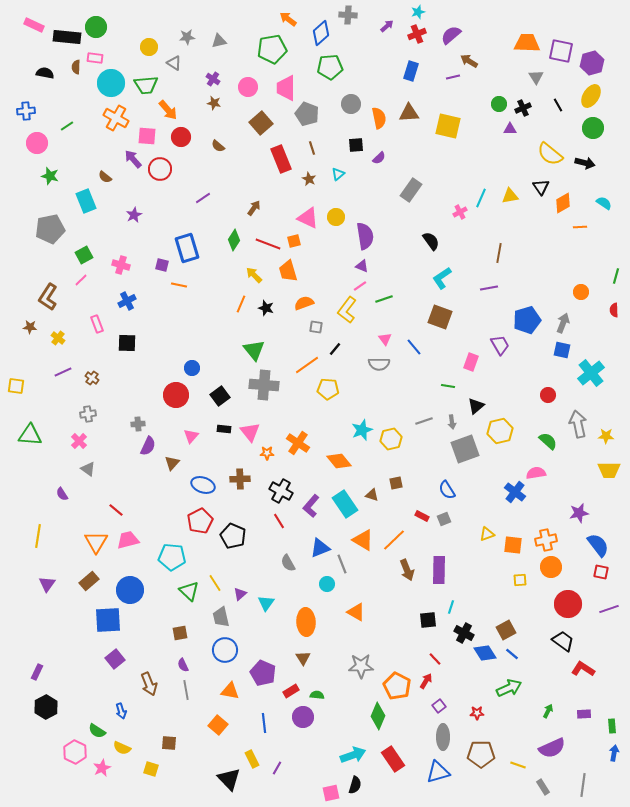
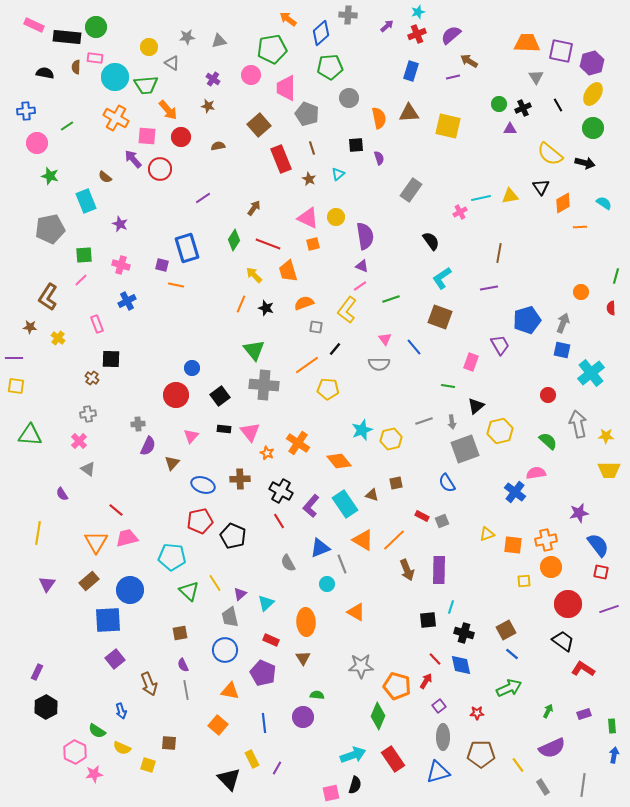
gray triangle at (174, 63): moved 2 px left
cyan circle at (111, 83): moved 4 px right, 6 px up
pink circle at (248, 87): moved 3 px right, 12 px up
yellow ellipse at (591, 96): moved 2 px right, 2 px up
brown star at (214, 103): moved 6 px left, 3 px down
gray circle at (351, 104): moved 2 px left, 6 px up
brown square at (261, 123): moved 2 px left, 2 px down
brown semicircle at (218, 146): rotated 128 degrees clockwise
purple semicircle at (379, 158): rotated 64 degrees counterclockwise
cyan line at (481, 198): rotated 54 degrees clockwise
purple star at (134, 215): moved 14 px left, 9 px down; rotated 21 degrees counterclockwise
orange square at (294, 241): moved 19 px right, 3 px down
green square at (84, 255): rotated 24 degrees clockwise
orange line at (179, 285): moved 3 px left
green line at (384, 299): moved 7 px right
red semicircle at (614, 310): moved 3 px left, 2 px up
black square at (127, 343): moved 16 px left, 16 px down
purple line at (63, 372): moved 49 px left, 14 px up; rotated 24 degrees clockwise
orange star at (267, 453): rotated 24 degrees clockwise
blue semicircle at (447, 490): moved 7 px up
gray square at (444, 519): moved 2 px left, 2 px down
red pentagon at (200, 521): rotated 15 degrees clockwise
yellow line at (38, 536): moved 3 px up
pink trapezoid at (128, 540): moved 1 px left, 2 px up
yellow square at (520, 580): moved 4 px right, 1 px down
cyan triangle at (266, 603): rotated 12 degrees clockwise
gray trapezoid at (221, 617): moved 9 px right
black cross at (464, 633): rotated 12 degrees counterclockwise
blue diamond at (485, 653): moved 24 px left, 12 px down; rotated 20 degrees clockwise
orange pentagon at (397, 686): rotated 12 degrees counterclockwise
red rectangle at (291, 691): moved 20 px left, 51 px up; rotated 56 degrees clockwise
purple rectangle at (584, 714): rotated 16 degrees counterclockwise
blue arrow at (614, 753): moved 2 px down
yellow line at (518, 765): rotated 35 degrees clockwise
pink star at (102, 768): moved 8 px left, 6 px down; rotated 18 degrees clockwise
yellow square at (151, 769): moved 3 px left, 4 px up
